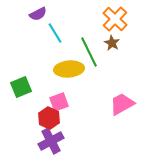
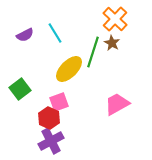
purple semicircle: moved 13 px left, 21 px down
green line: moved 4 px right; rotated 44 degrees clockwise
yellow ellipse: rotated 40 degrees counterclockwise
green square: moved 1 px left, 2 px down; rotated 15 degrees counterclockwise
pink trapezoid: moved 5 px left
